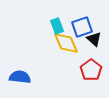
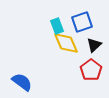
blue square: moved 5 px up
black triangle: moved 6 px down; rotated 35 degrees clockwise
blue semicircle: moved 2 px right, 5 px down; rotated 30 degrees clockwise
